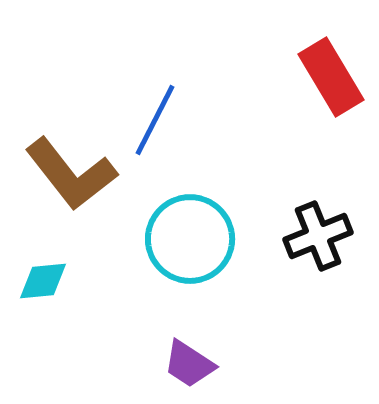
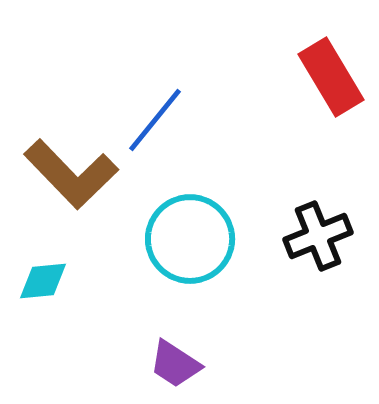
blue line: rotated 12 degrees clockwise
brown L-shape: rotated 6 degrees counterclockwise
purple trapezoid: moved 14 px left
